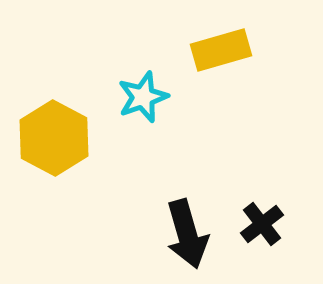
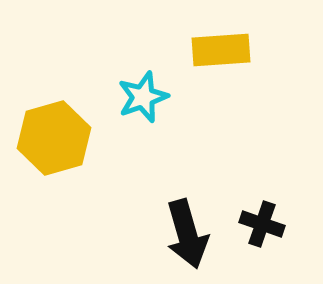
yellow rectangle: rotated 12 degrees clockwise
yellow hexagon: rotated 16 degrees clockwise
black cross: rotated 33 degrees counterclockwise
